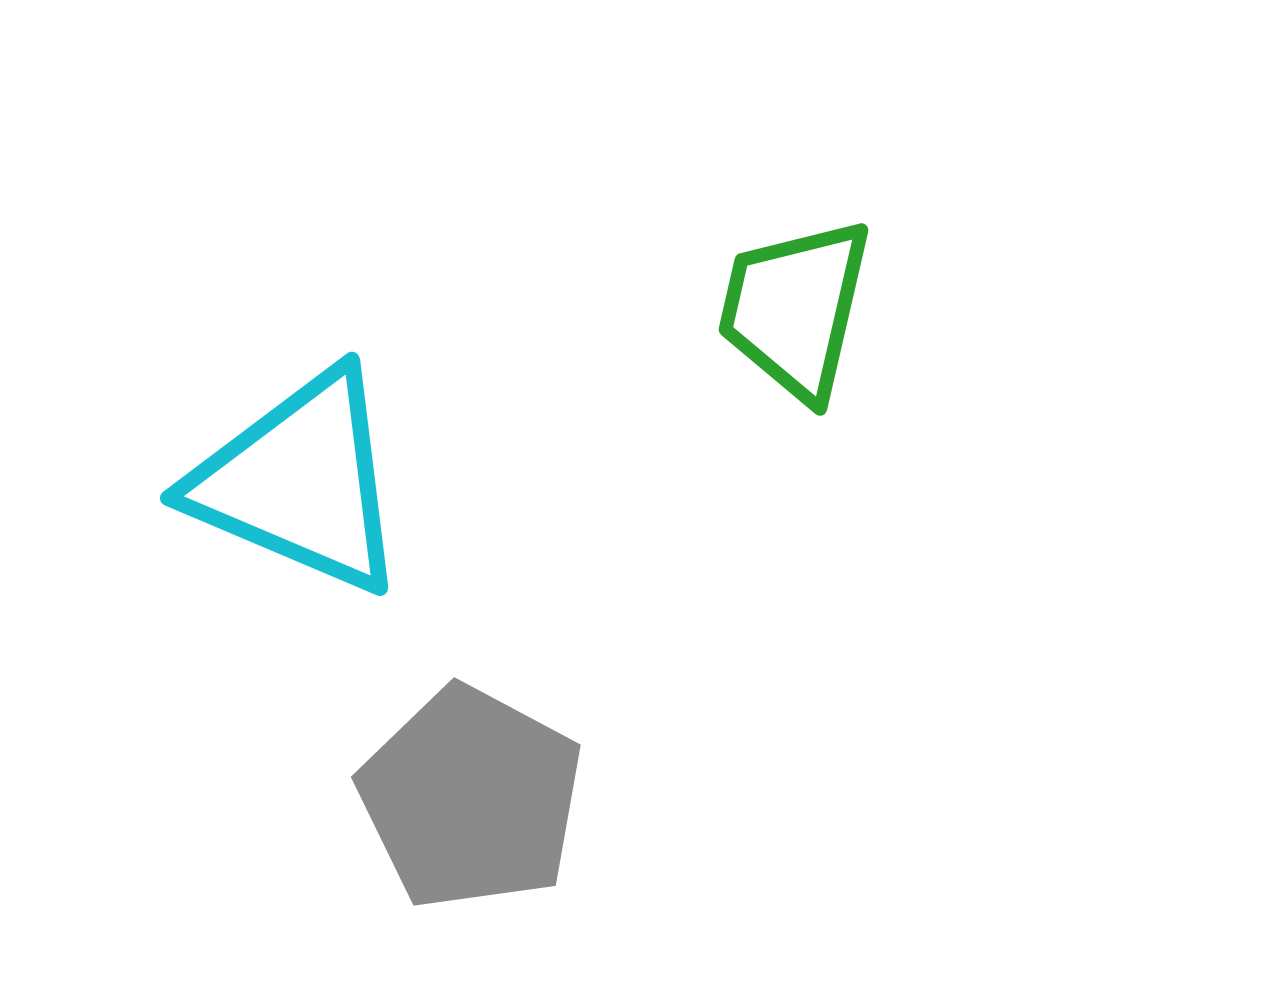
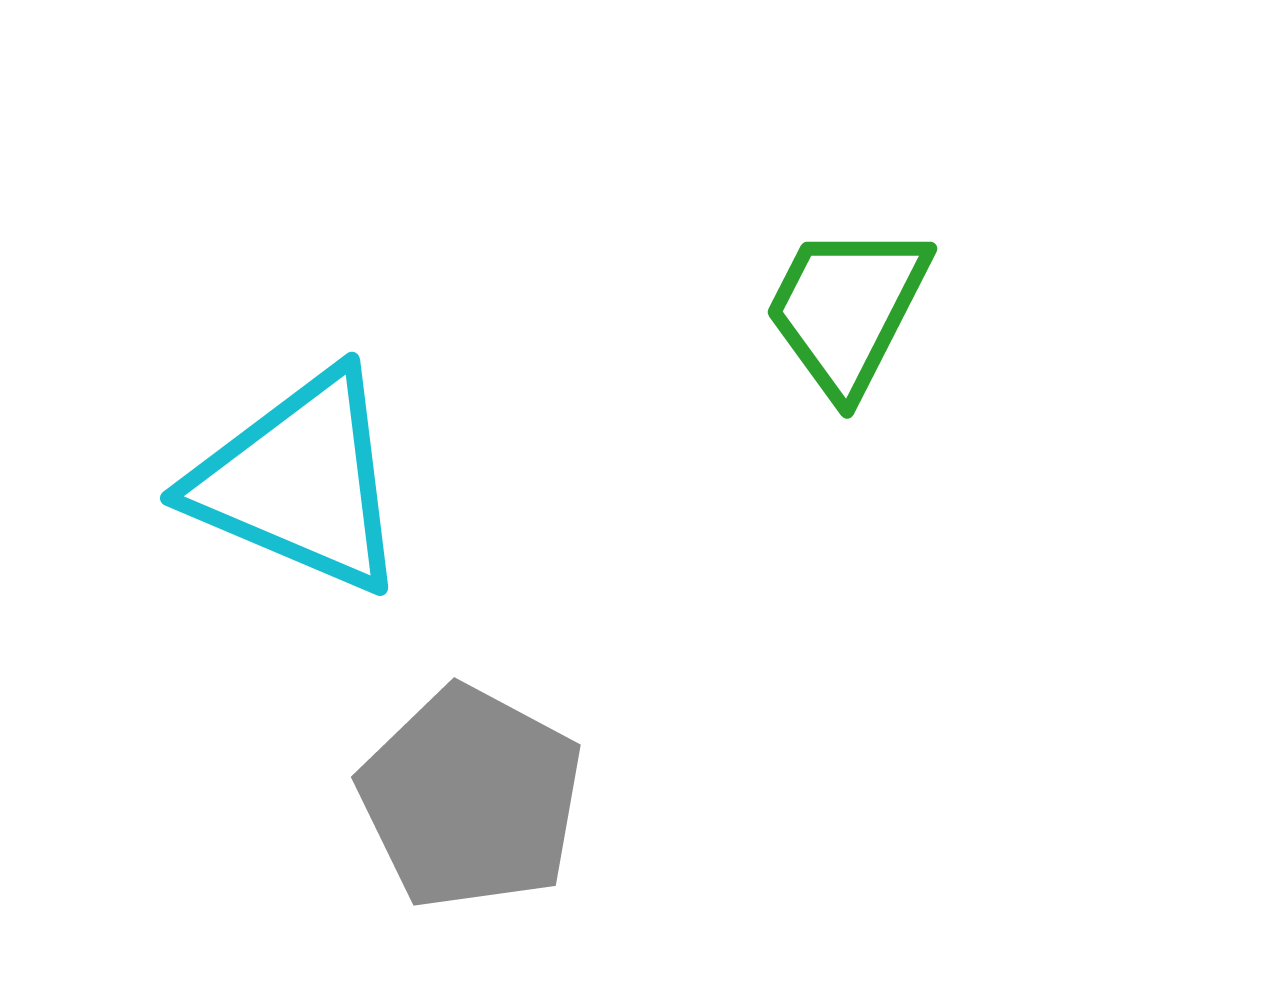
green trapezoid: moved 52 px right; rotated 14 degrees clockwise
